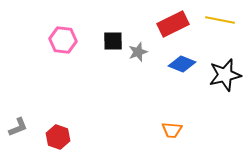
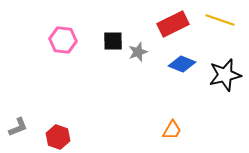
yellow line: rotated 8 degrees clockwise
orange trapezoid: rotated 65 degrees counterclockwise
